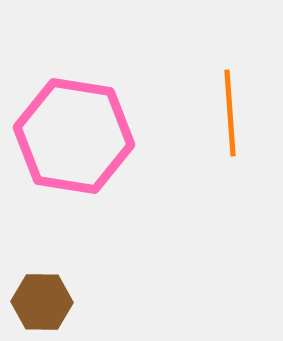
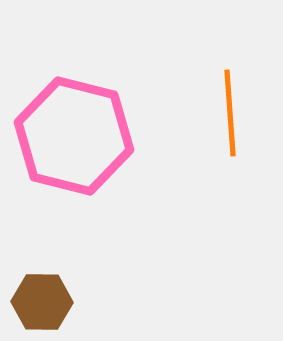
pink hexagon: rotated 5 degrees clockwise
